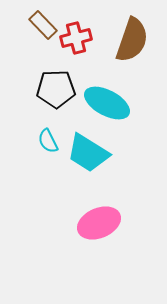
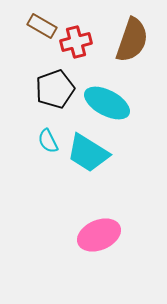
brown rectangle: moved 1 px left, 1 px down; rotated 16 degrees counterclockwise
red cross: moved 4 px down
black pentagon: moved 1 px left; rotated 18 degrees counterclockwise
pink ellipse: moved 12 px down
